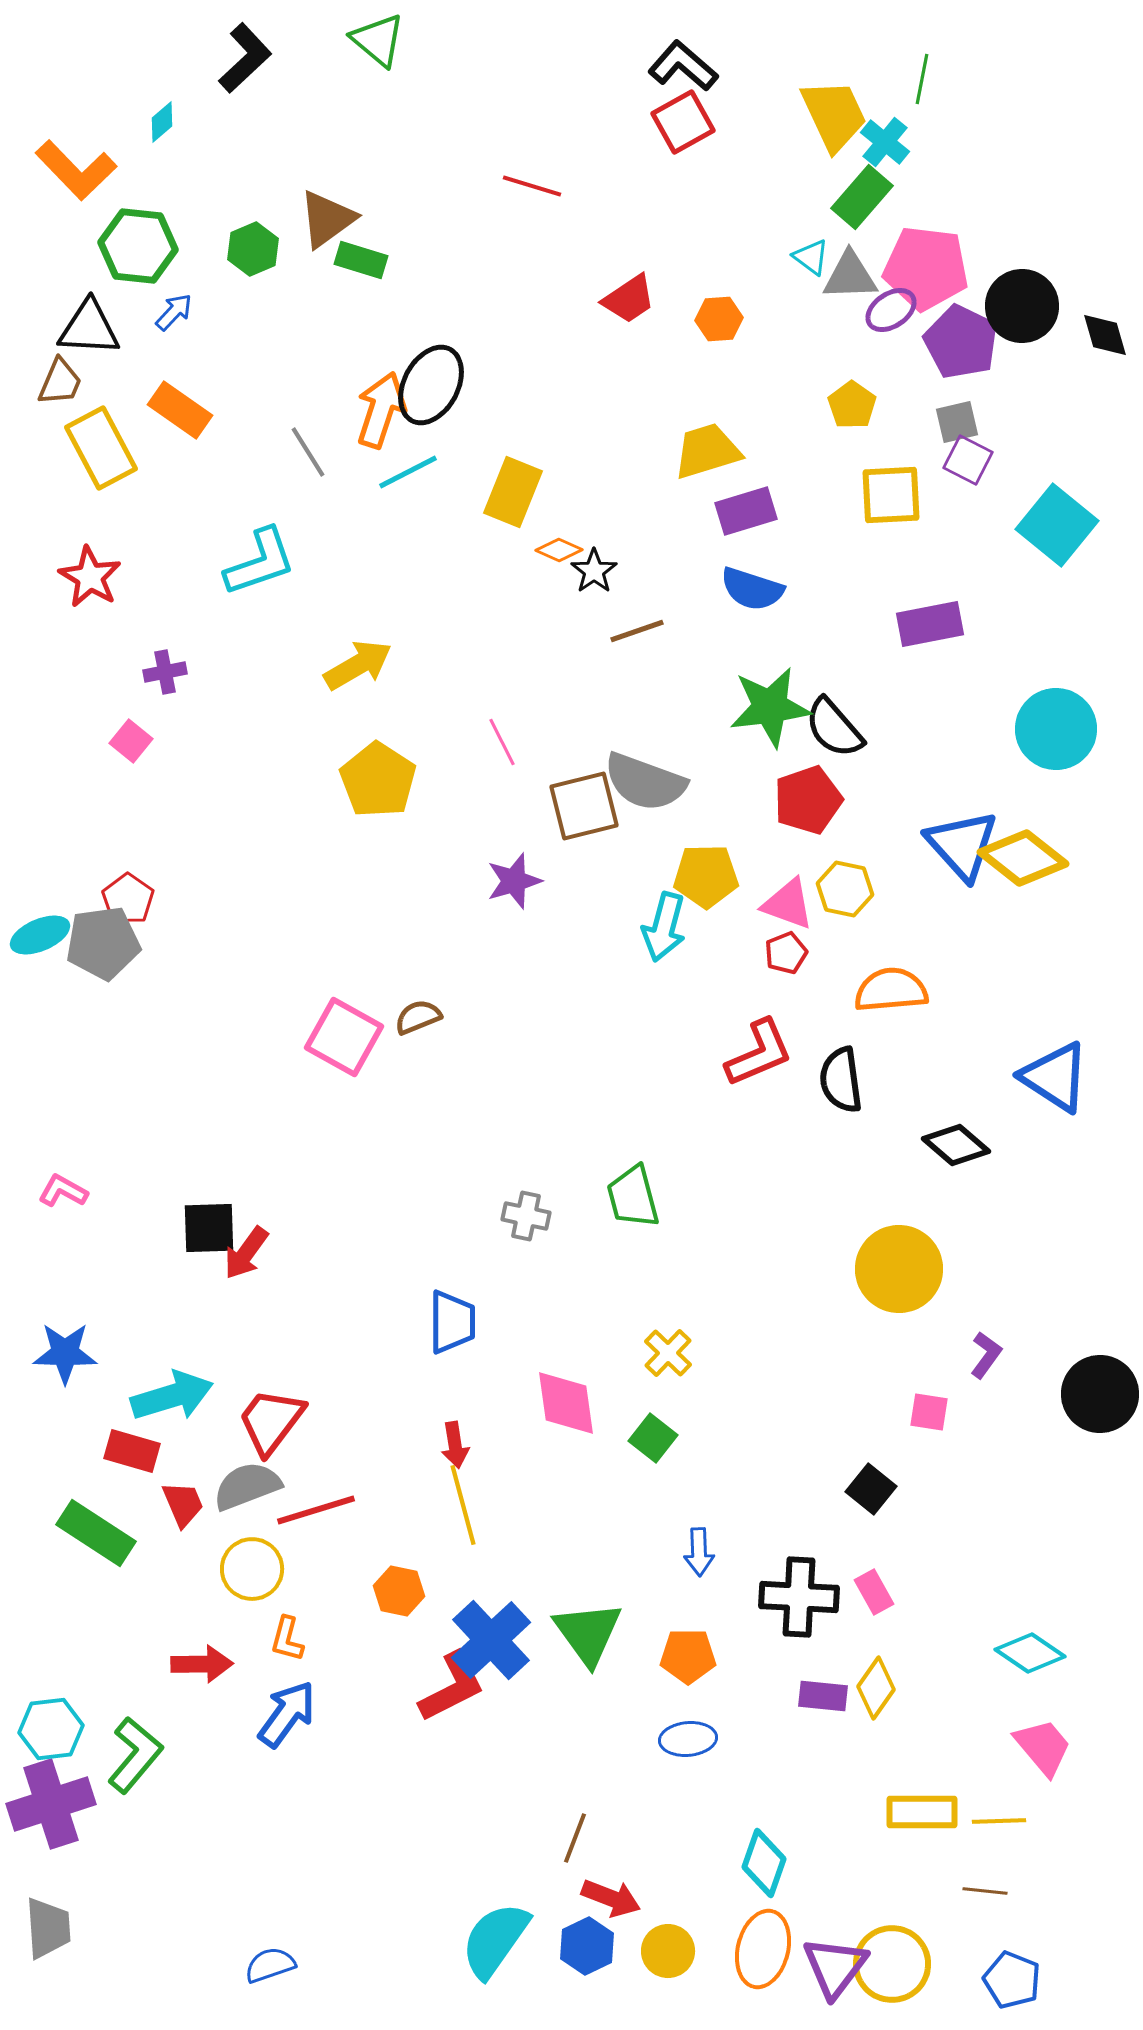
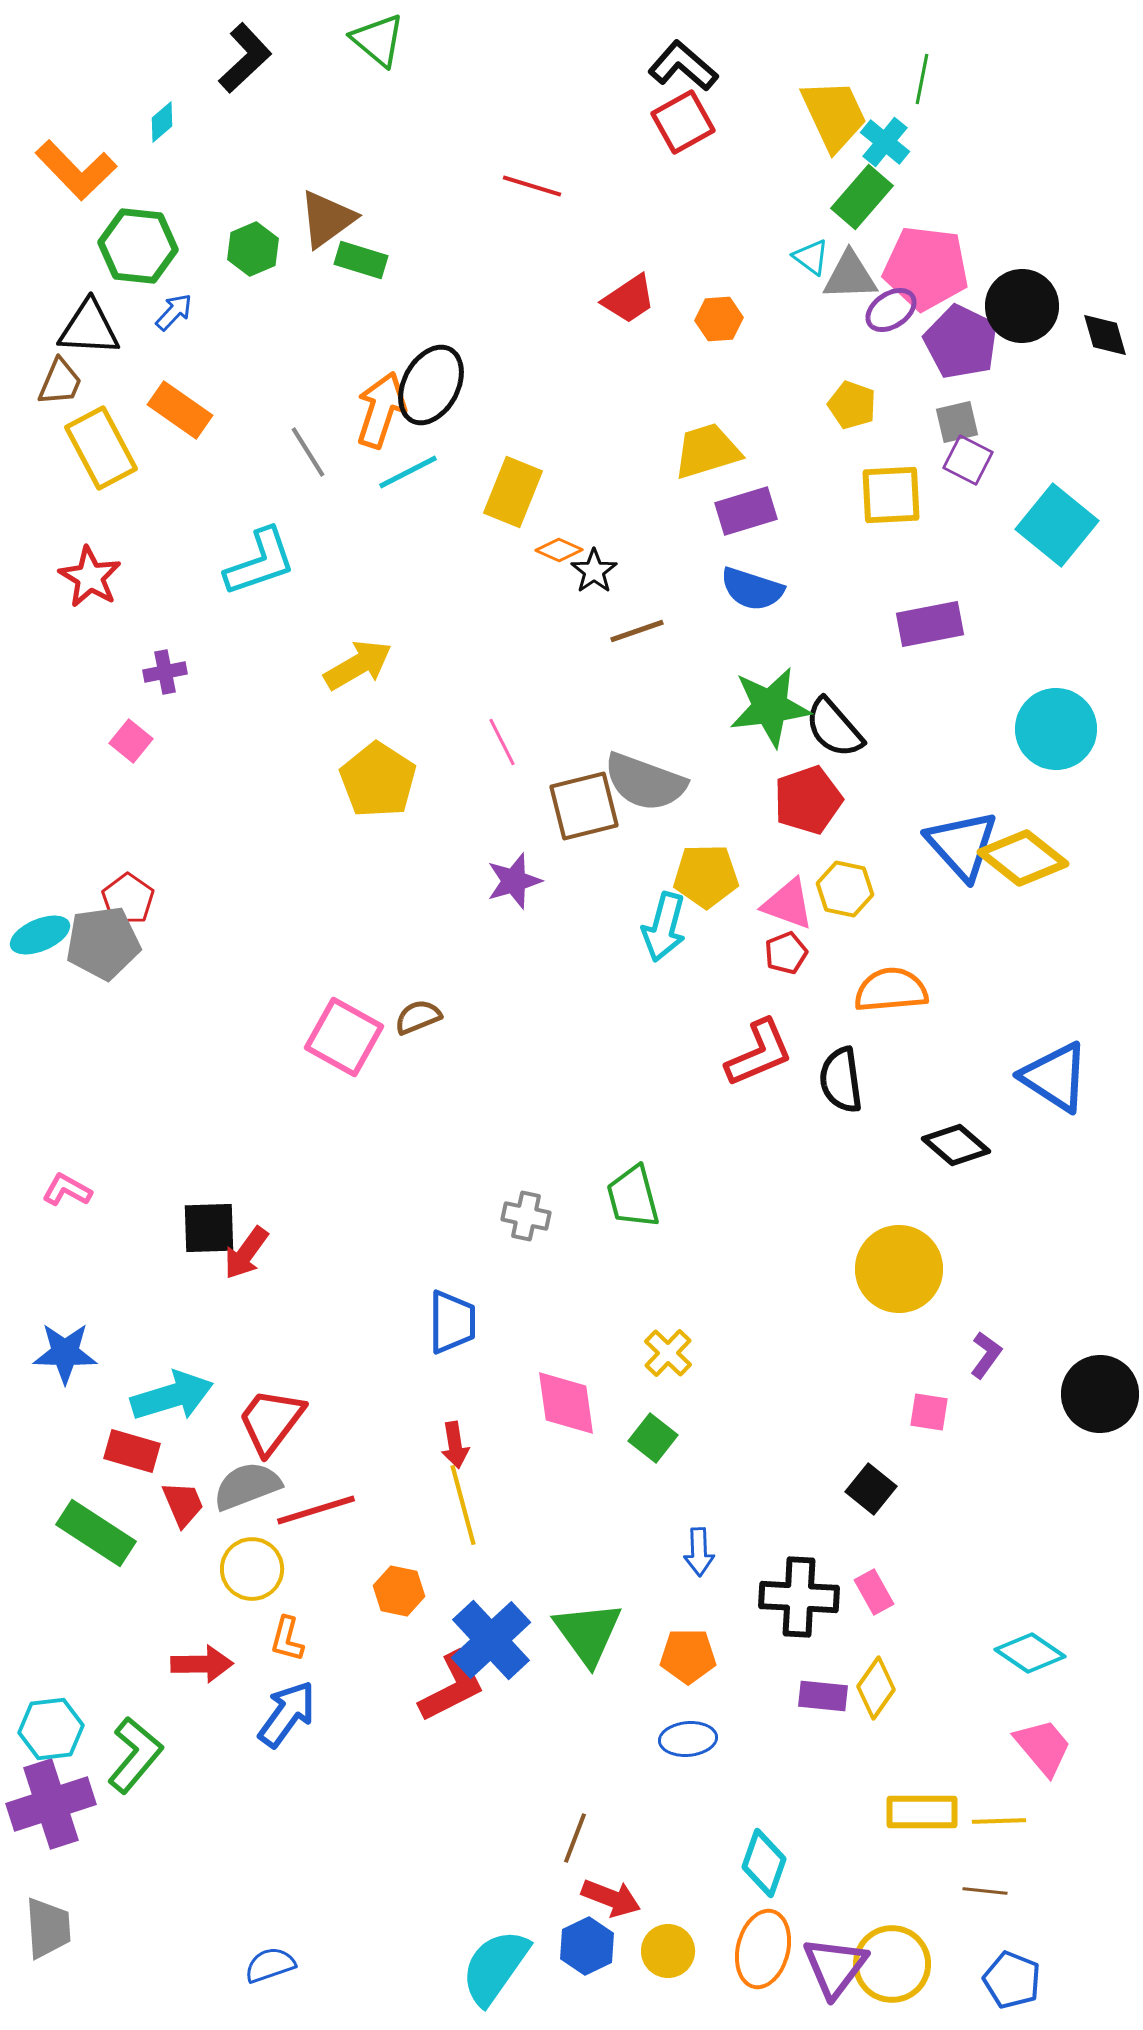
yellow pentagon at (852, 405): rotated 15 degrees counterclockwise
pink L-shape at (63, 1191): moved 4 px right, 1 px up
cyan semicircle at (495, 1940): moved 27 px down
